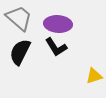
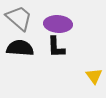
black L-shape: rotated 30 degrees clockwise
black semicircle: moved 4 px up; rotated 68 degrees clockwise
yellow triangle: rotated 48 degrees counterclockwise
